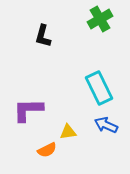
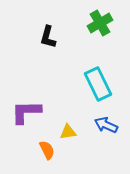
green cross: moved 4 px down
black L-shape: moved 5 px right, 1 px down
cyan rectangle: moved 1 px left, 4 px up
purple L-shape: moved 2 px left, 2 px down
orange semicircle: rotated 90 degrees counterclockwise
